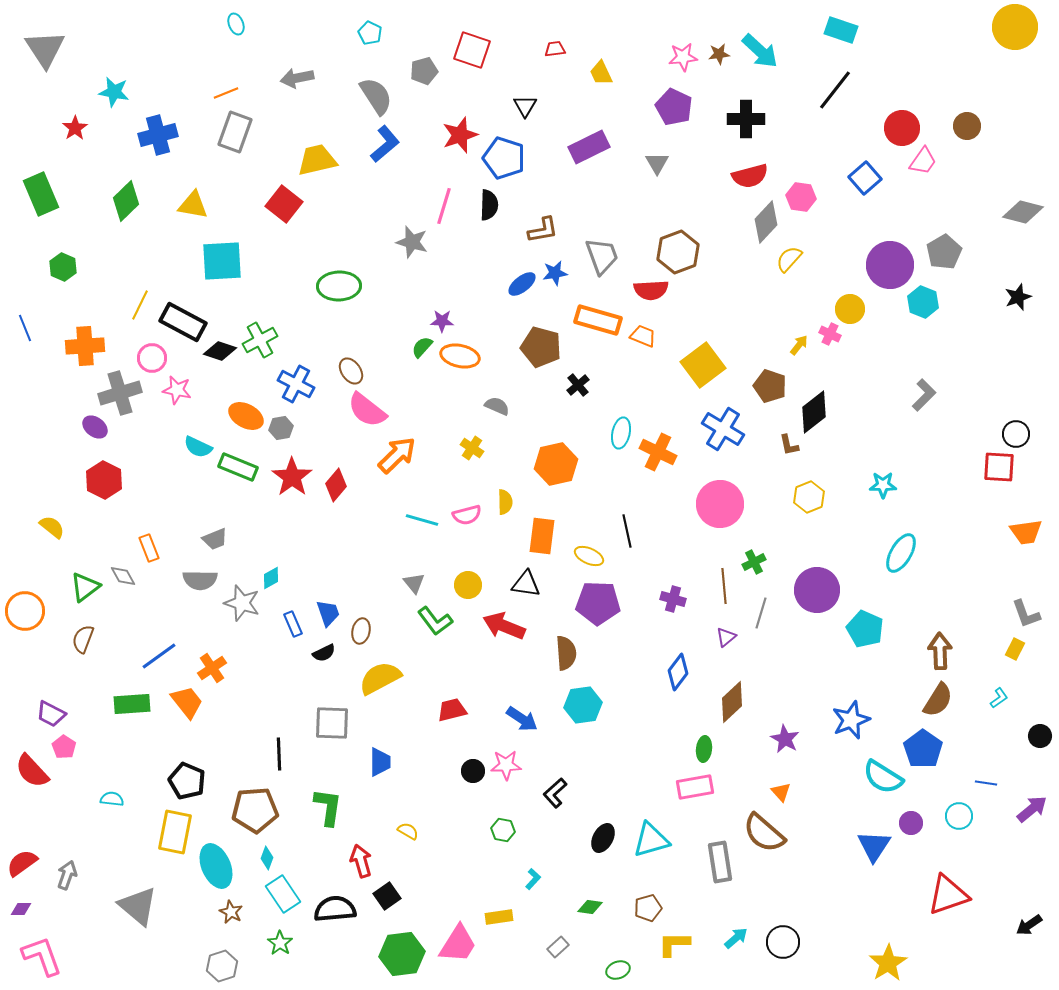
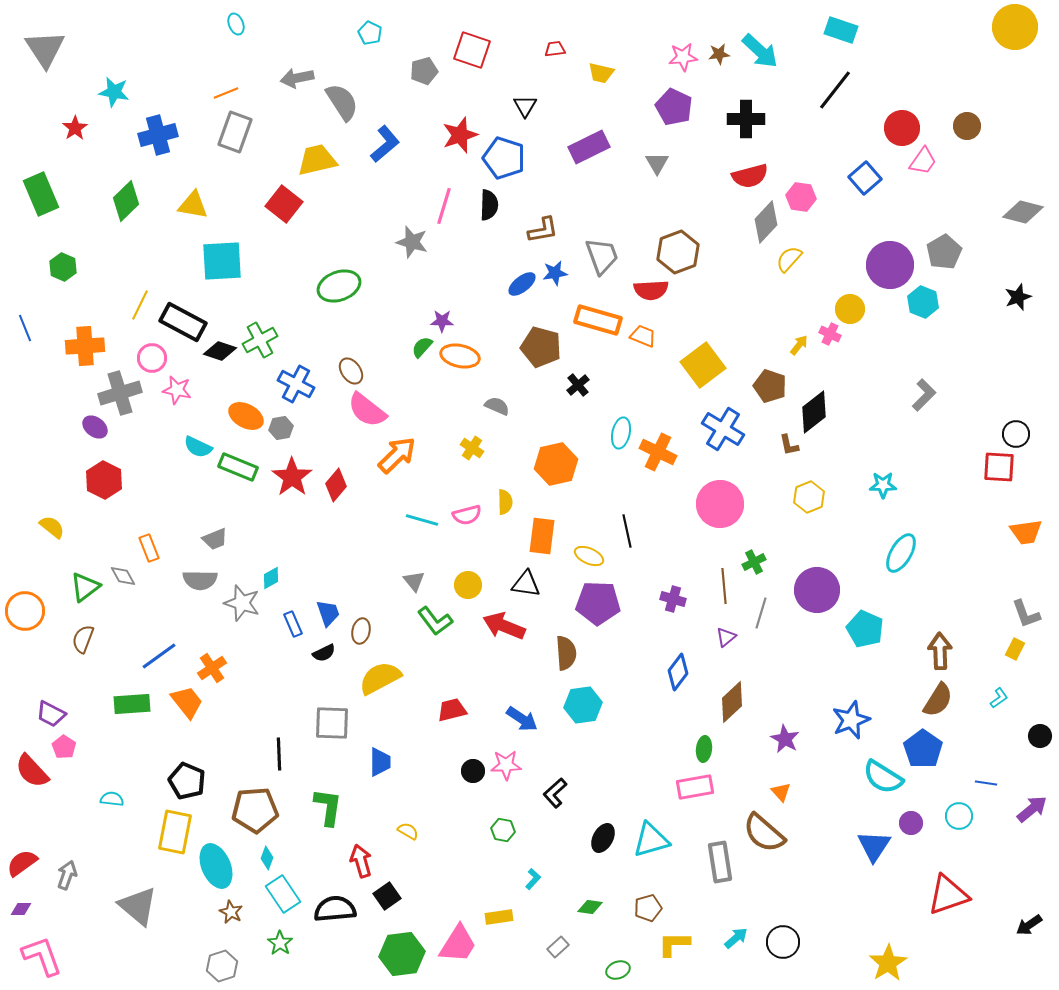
yellow trapezoid at (601, 73): rotated 52 degrees counterclockwise
gray semicircle at (376, 96): moved 34 px left, 6 px down
green ellipse at (339, 286): rotated 18 degrees counterclockwise
gray triangle at (414, 583): moved 2 px up
